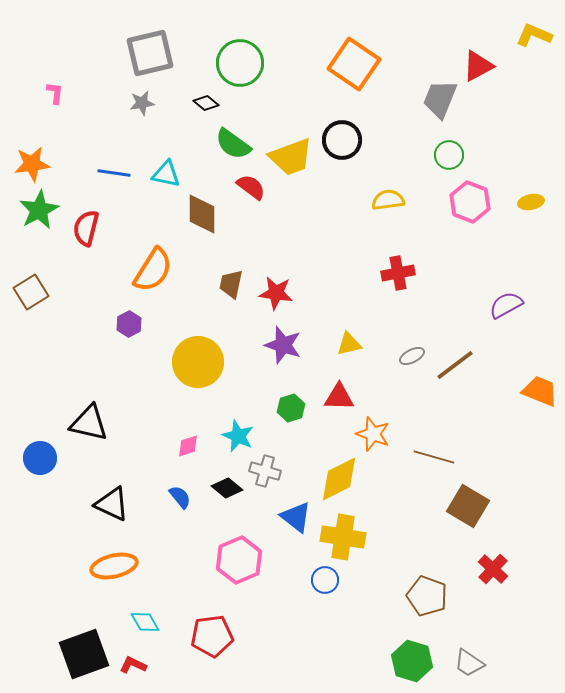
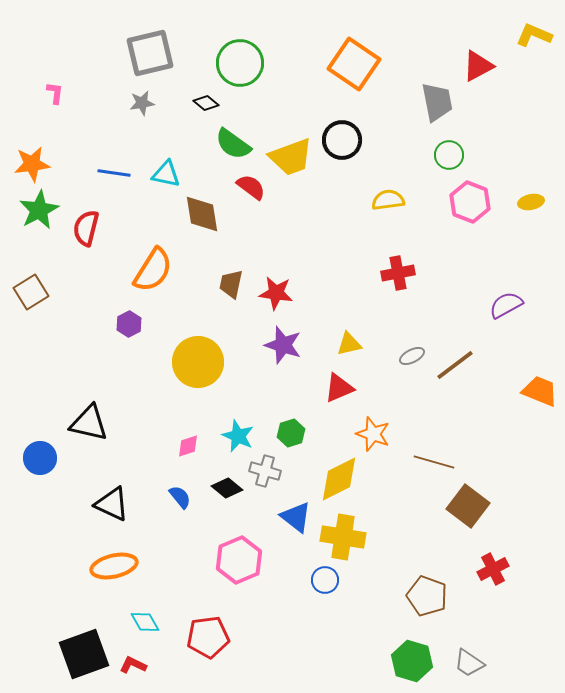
gray trapezoid at (440, 99): moved 3 px left, 3 px down; rotated 147 degrees clockwise
brown diamond at (202, 214): rotated 9 degrees counterclockwise
red triangle at (339, 397): moved 9 px up; rotated 24 degrees counterclockwise
green hexagon at (291, 408): moved 25 px down
brown line at (434, 457): moved 5 px down
brown square at (468, 506): rotated 6 degrees clockwise
red cross at (493, 569): rotated 20 degrees clockwise
red pentagon at (212, 636): moved 4 px left, 1 px down
